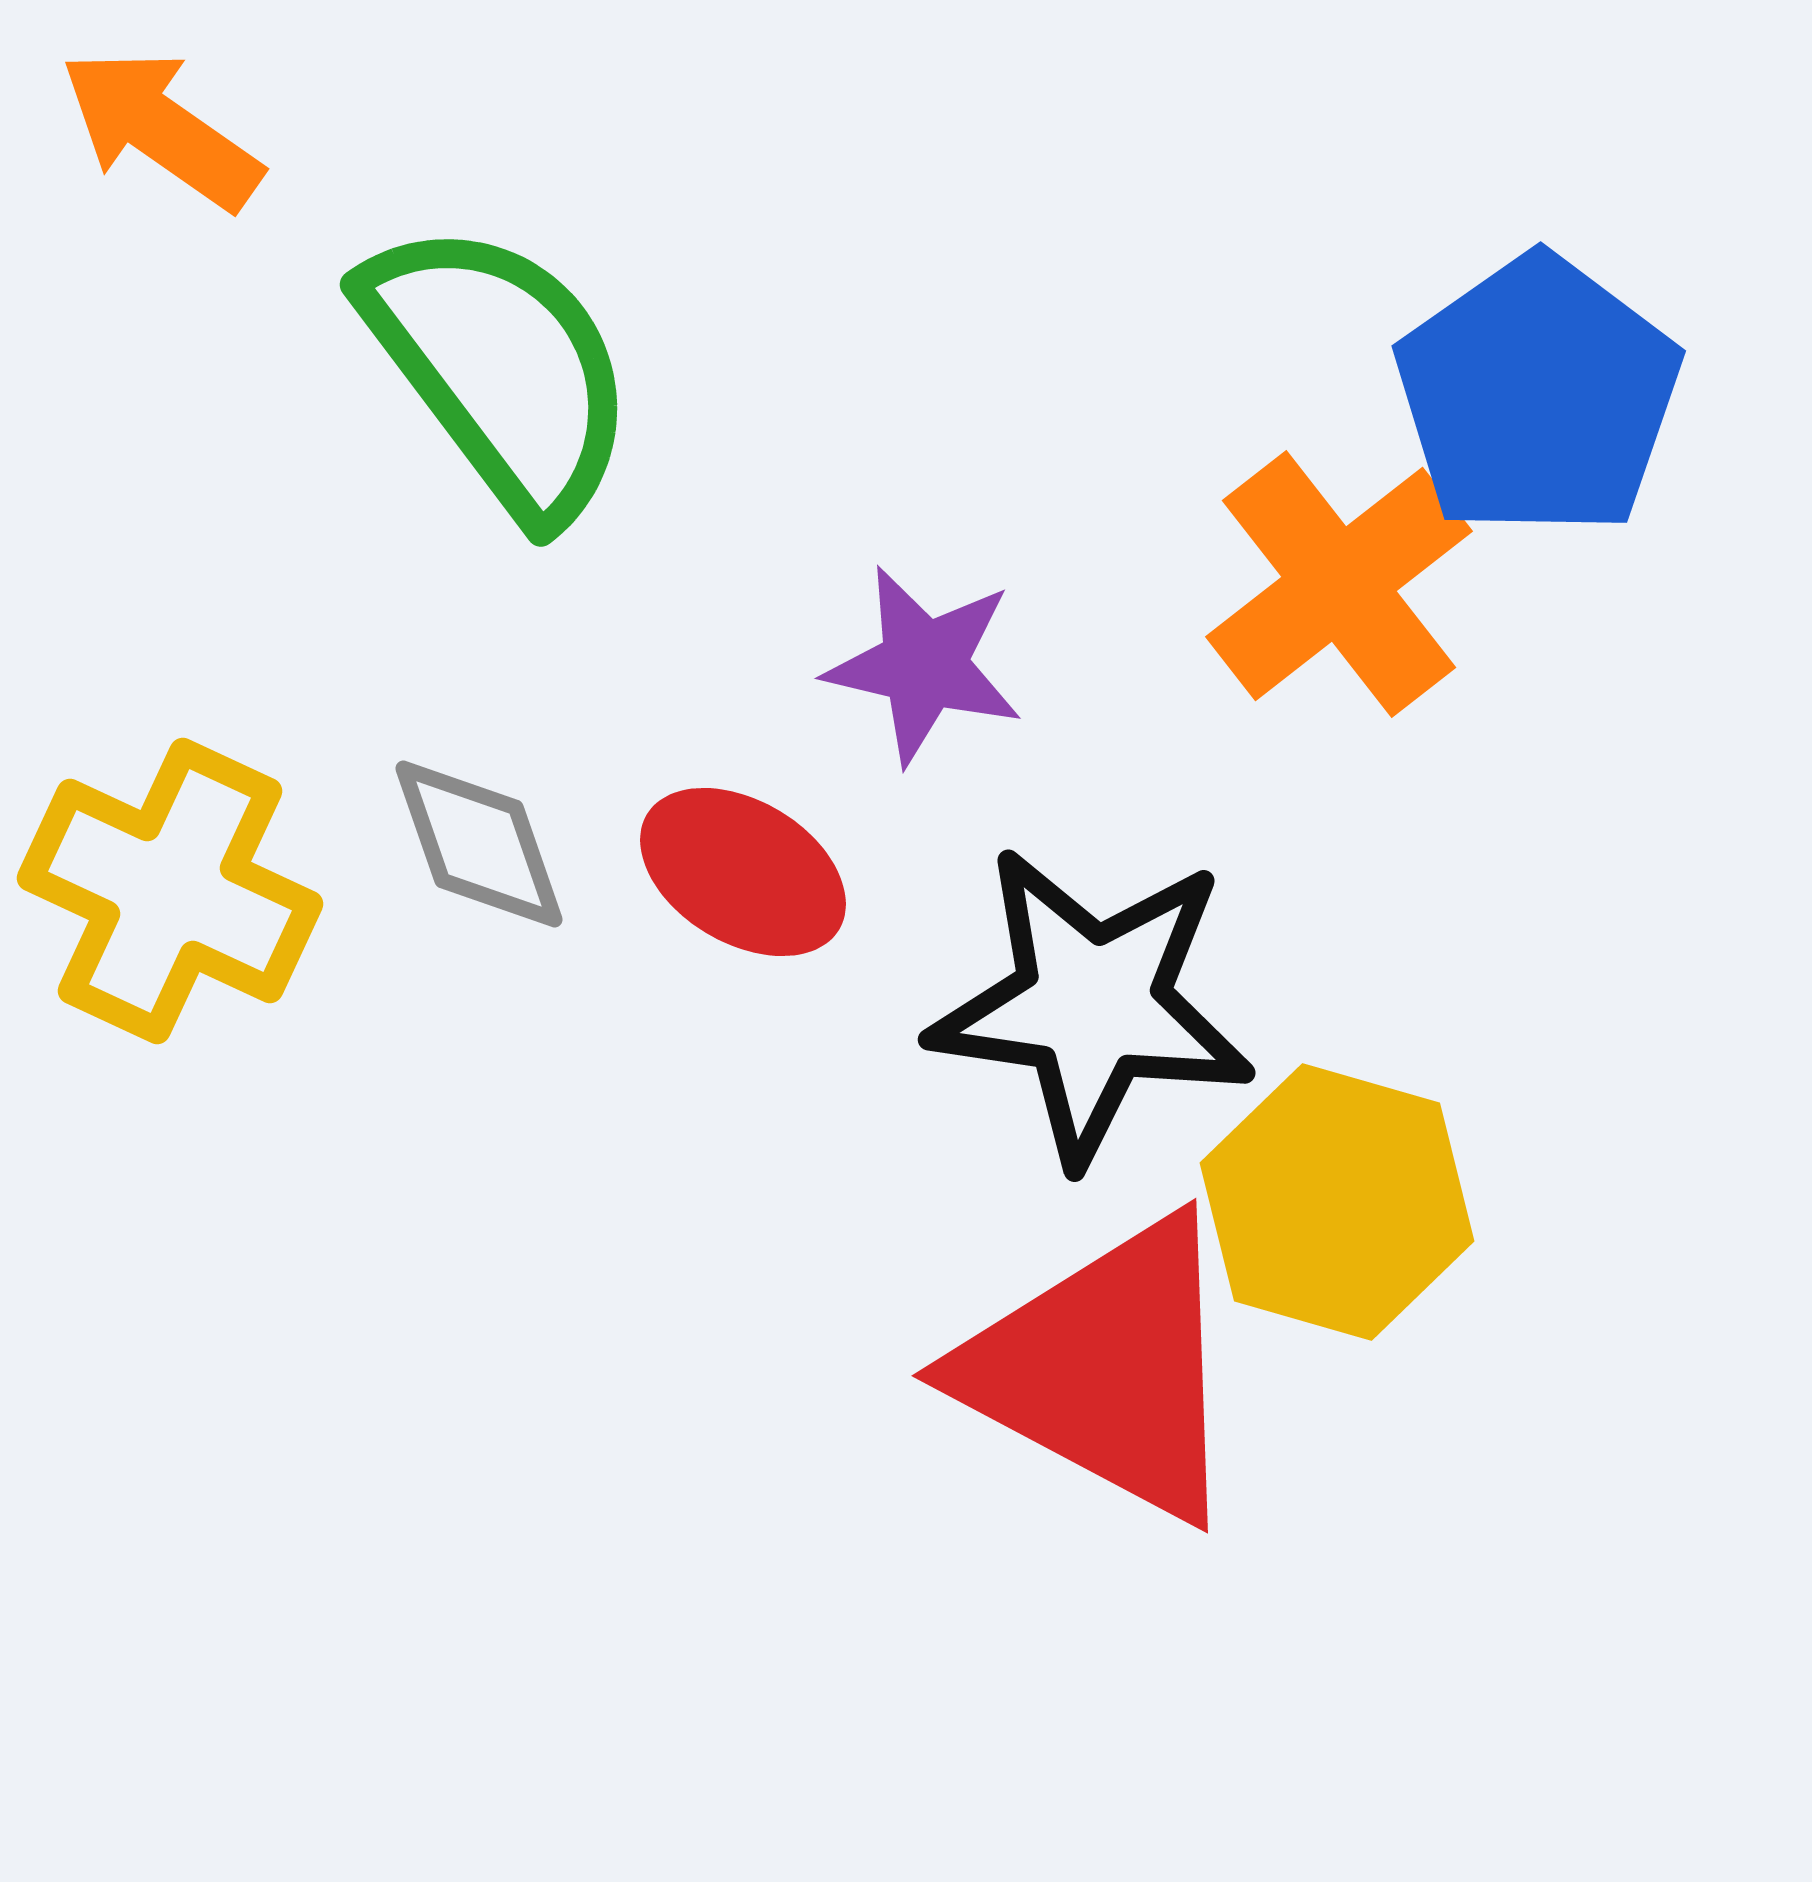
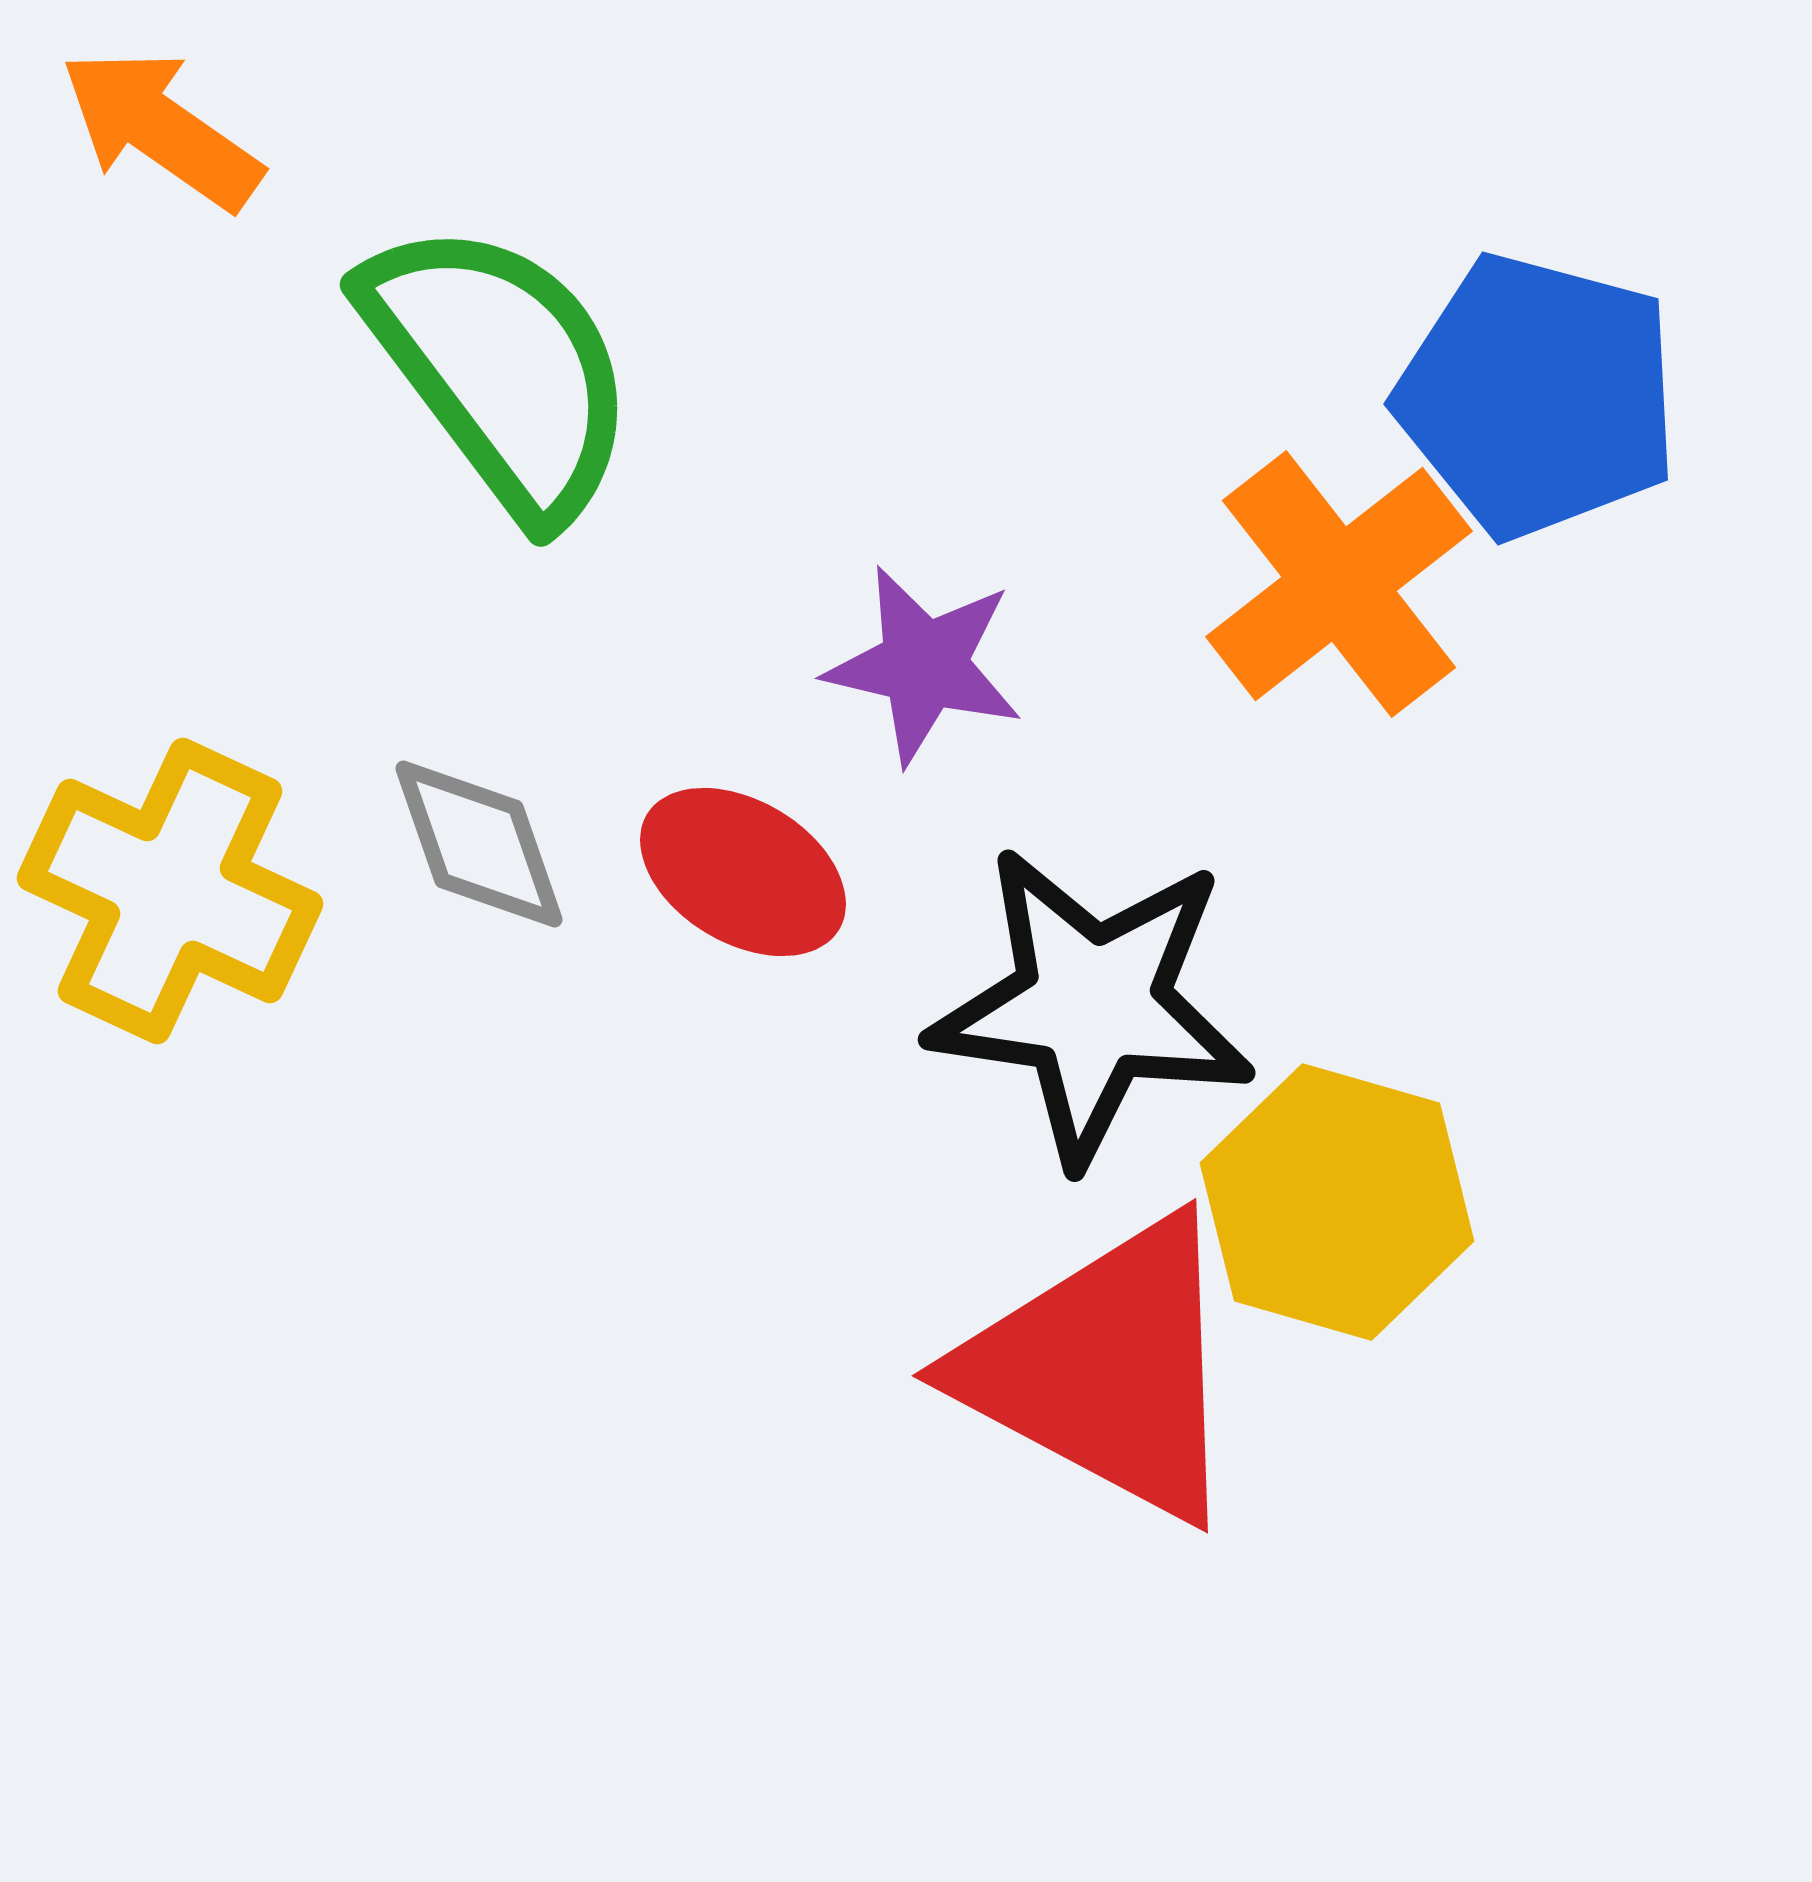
blue pentagon: rotated 22 degrees counterclockwise
